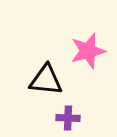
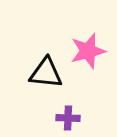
black triangle: moved 7 px up
